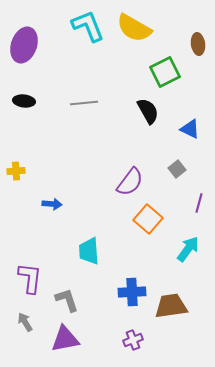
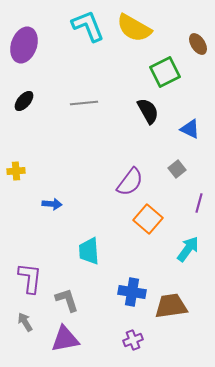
brown ellipse: rotated 25 degrees counterclockwise
black ellipse: rotated 55 degrees counterclockwise
blue cross: rotated 12 degrees clockwise
